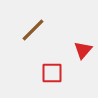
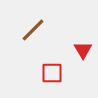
red triangle: rotated 12 degrees counterclockwise
